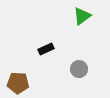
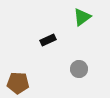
green triangle: moved 1 px down
black rectangle: moved 2 px right, 9 px up
